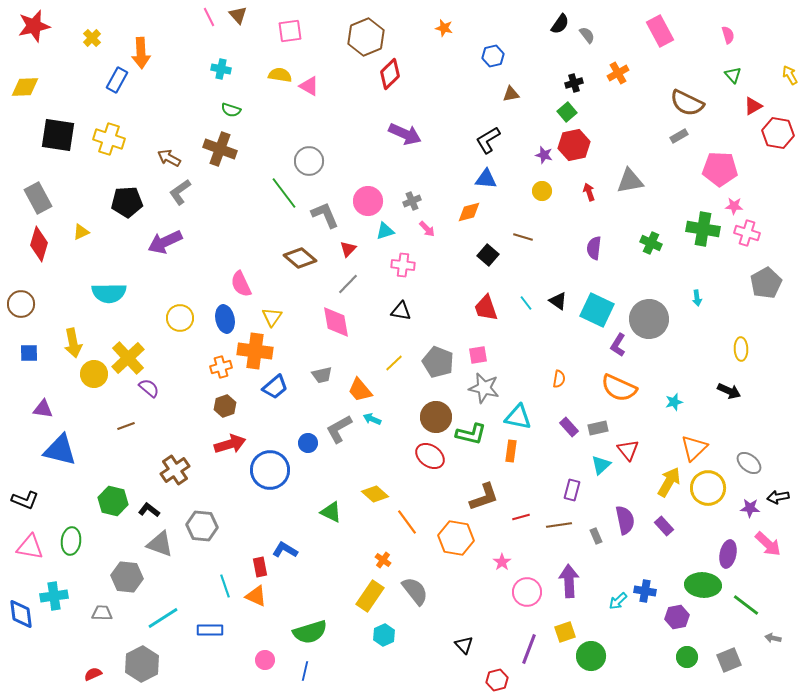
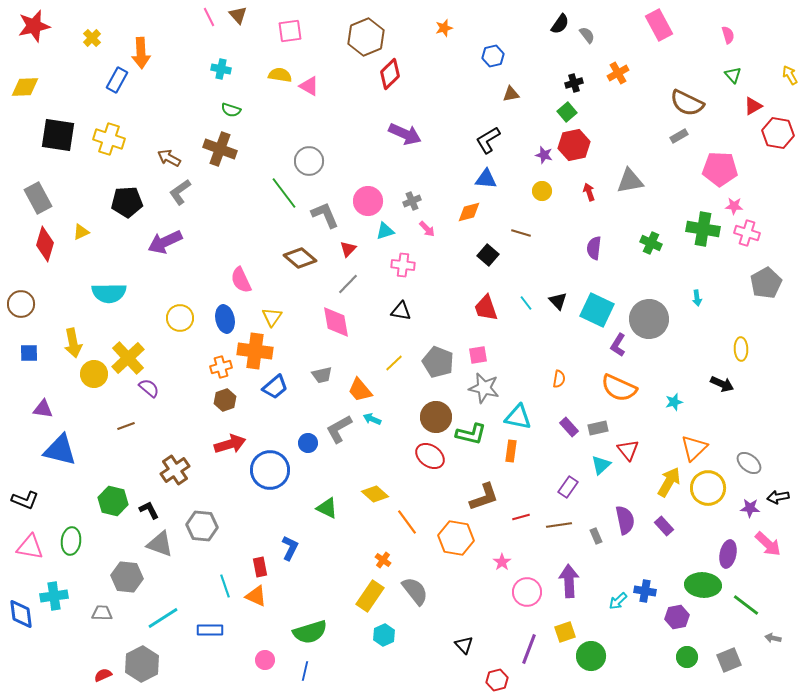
orange star at (444, 28): rotated 30 degrees counterclockwise
pink rectangle at (660, 31): moved 1 px left, 6 px up
brown line at (523, 237): moved 2 px left, 4 px up
red diamond at (39, 244): moved 6 px right
pink semicircle at (241, 284): moved 4 px up
black triangle at (558, 301): rotated 12 degrees clockwise
black arrow at (729, 391): moved 7 px left, 7 px up
brown hexagon at (225, 406): moved 6 px up
purple rectangle at (572, 490): moved 4 px left, 3 px up; rotated 20 degrees clockwise
black L-shape at (149, 510): rotated 25 degrees clockwise
green triangle at (331, 512): moved 4 px left, 4 px up
blue L-shape at (285, 550): moved 5 px right, 2 px up; rotated 85 degrees clockwise
red semicircle at (93, 674): moved 10 px right, 1 px down
